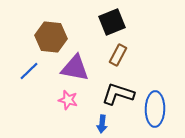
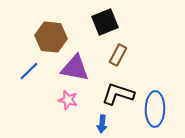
black square: moved 7 px left
